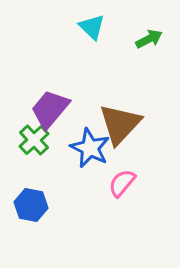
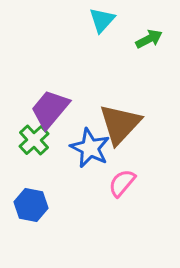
cyan triangle: moved 10 px right, 7 px up; rotated 28 degrees clockwise
